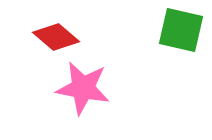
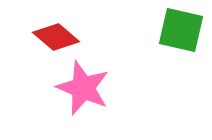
pink star: rotated 12 degrees clockwise
